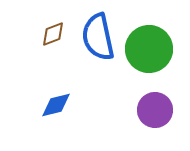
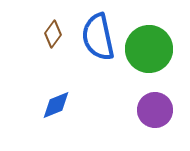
brown diamond: rotated 32 degrees counterclockwise
blue diamond: rotated 8 degrees counterclockwise
